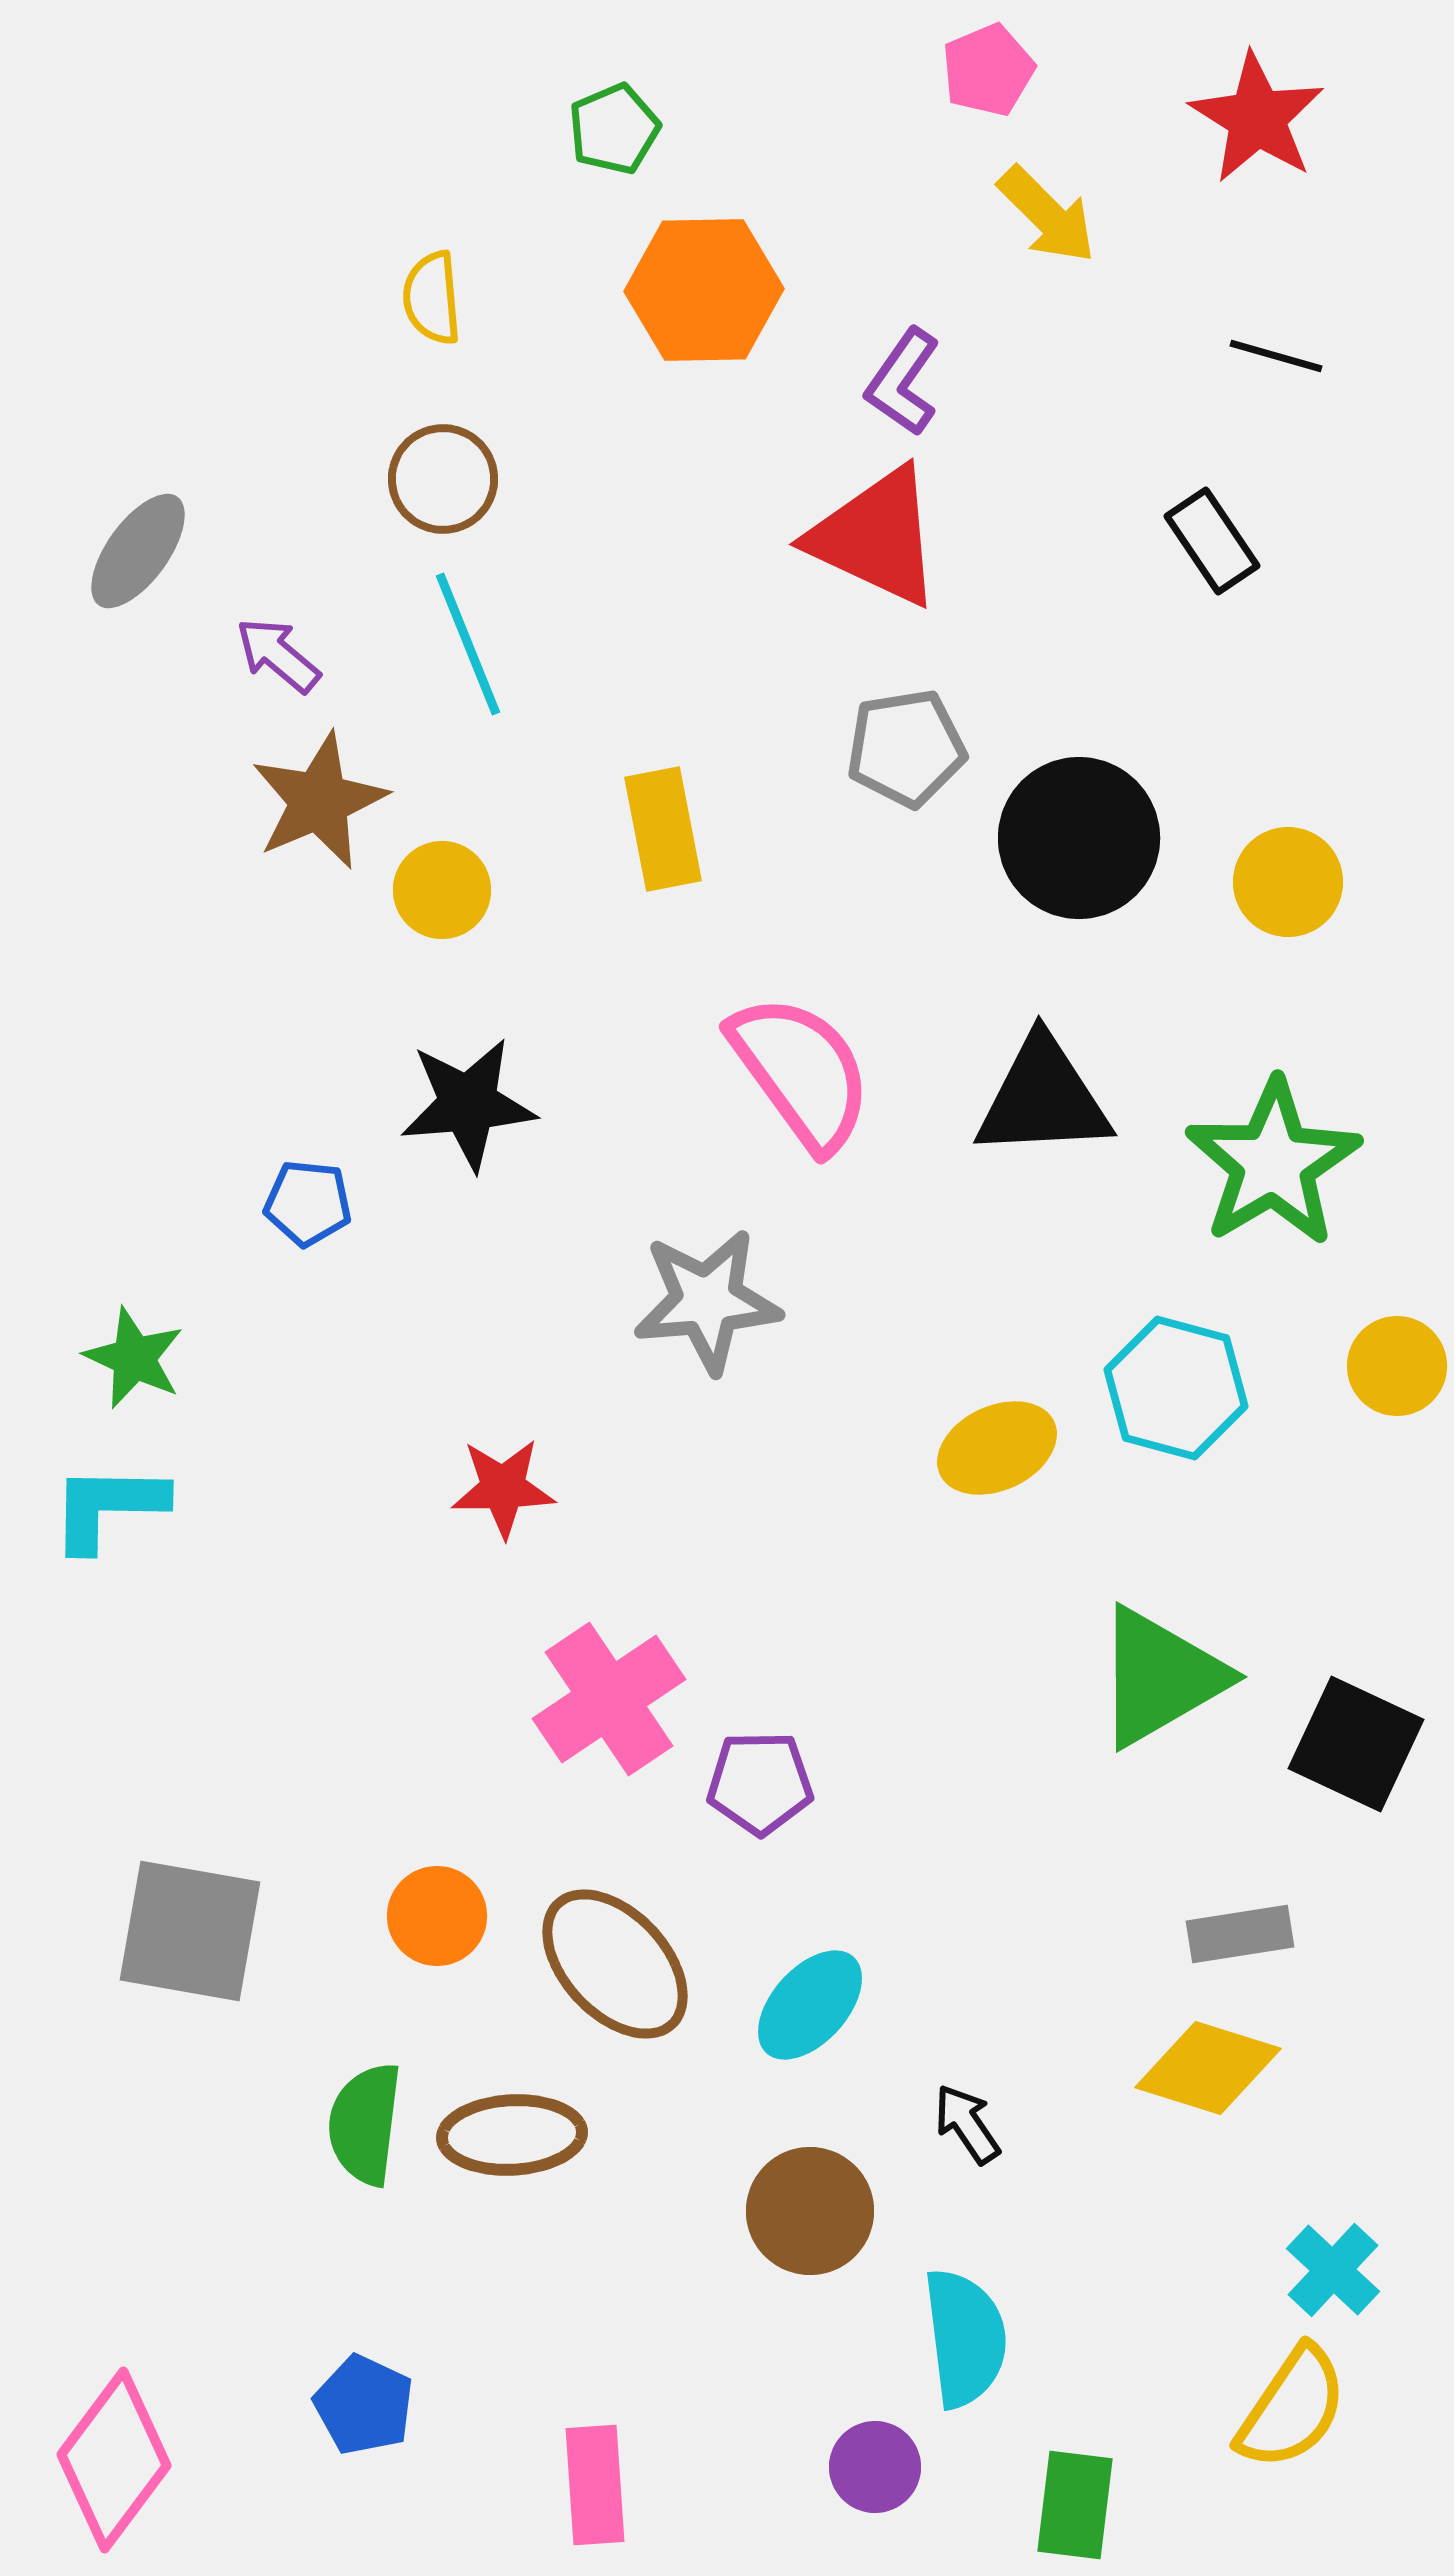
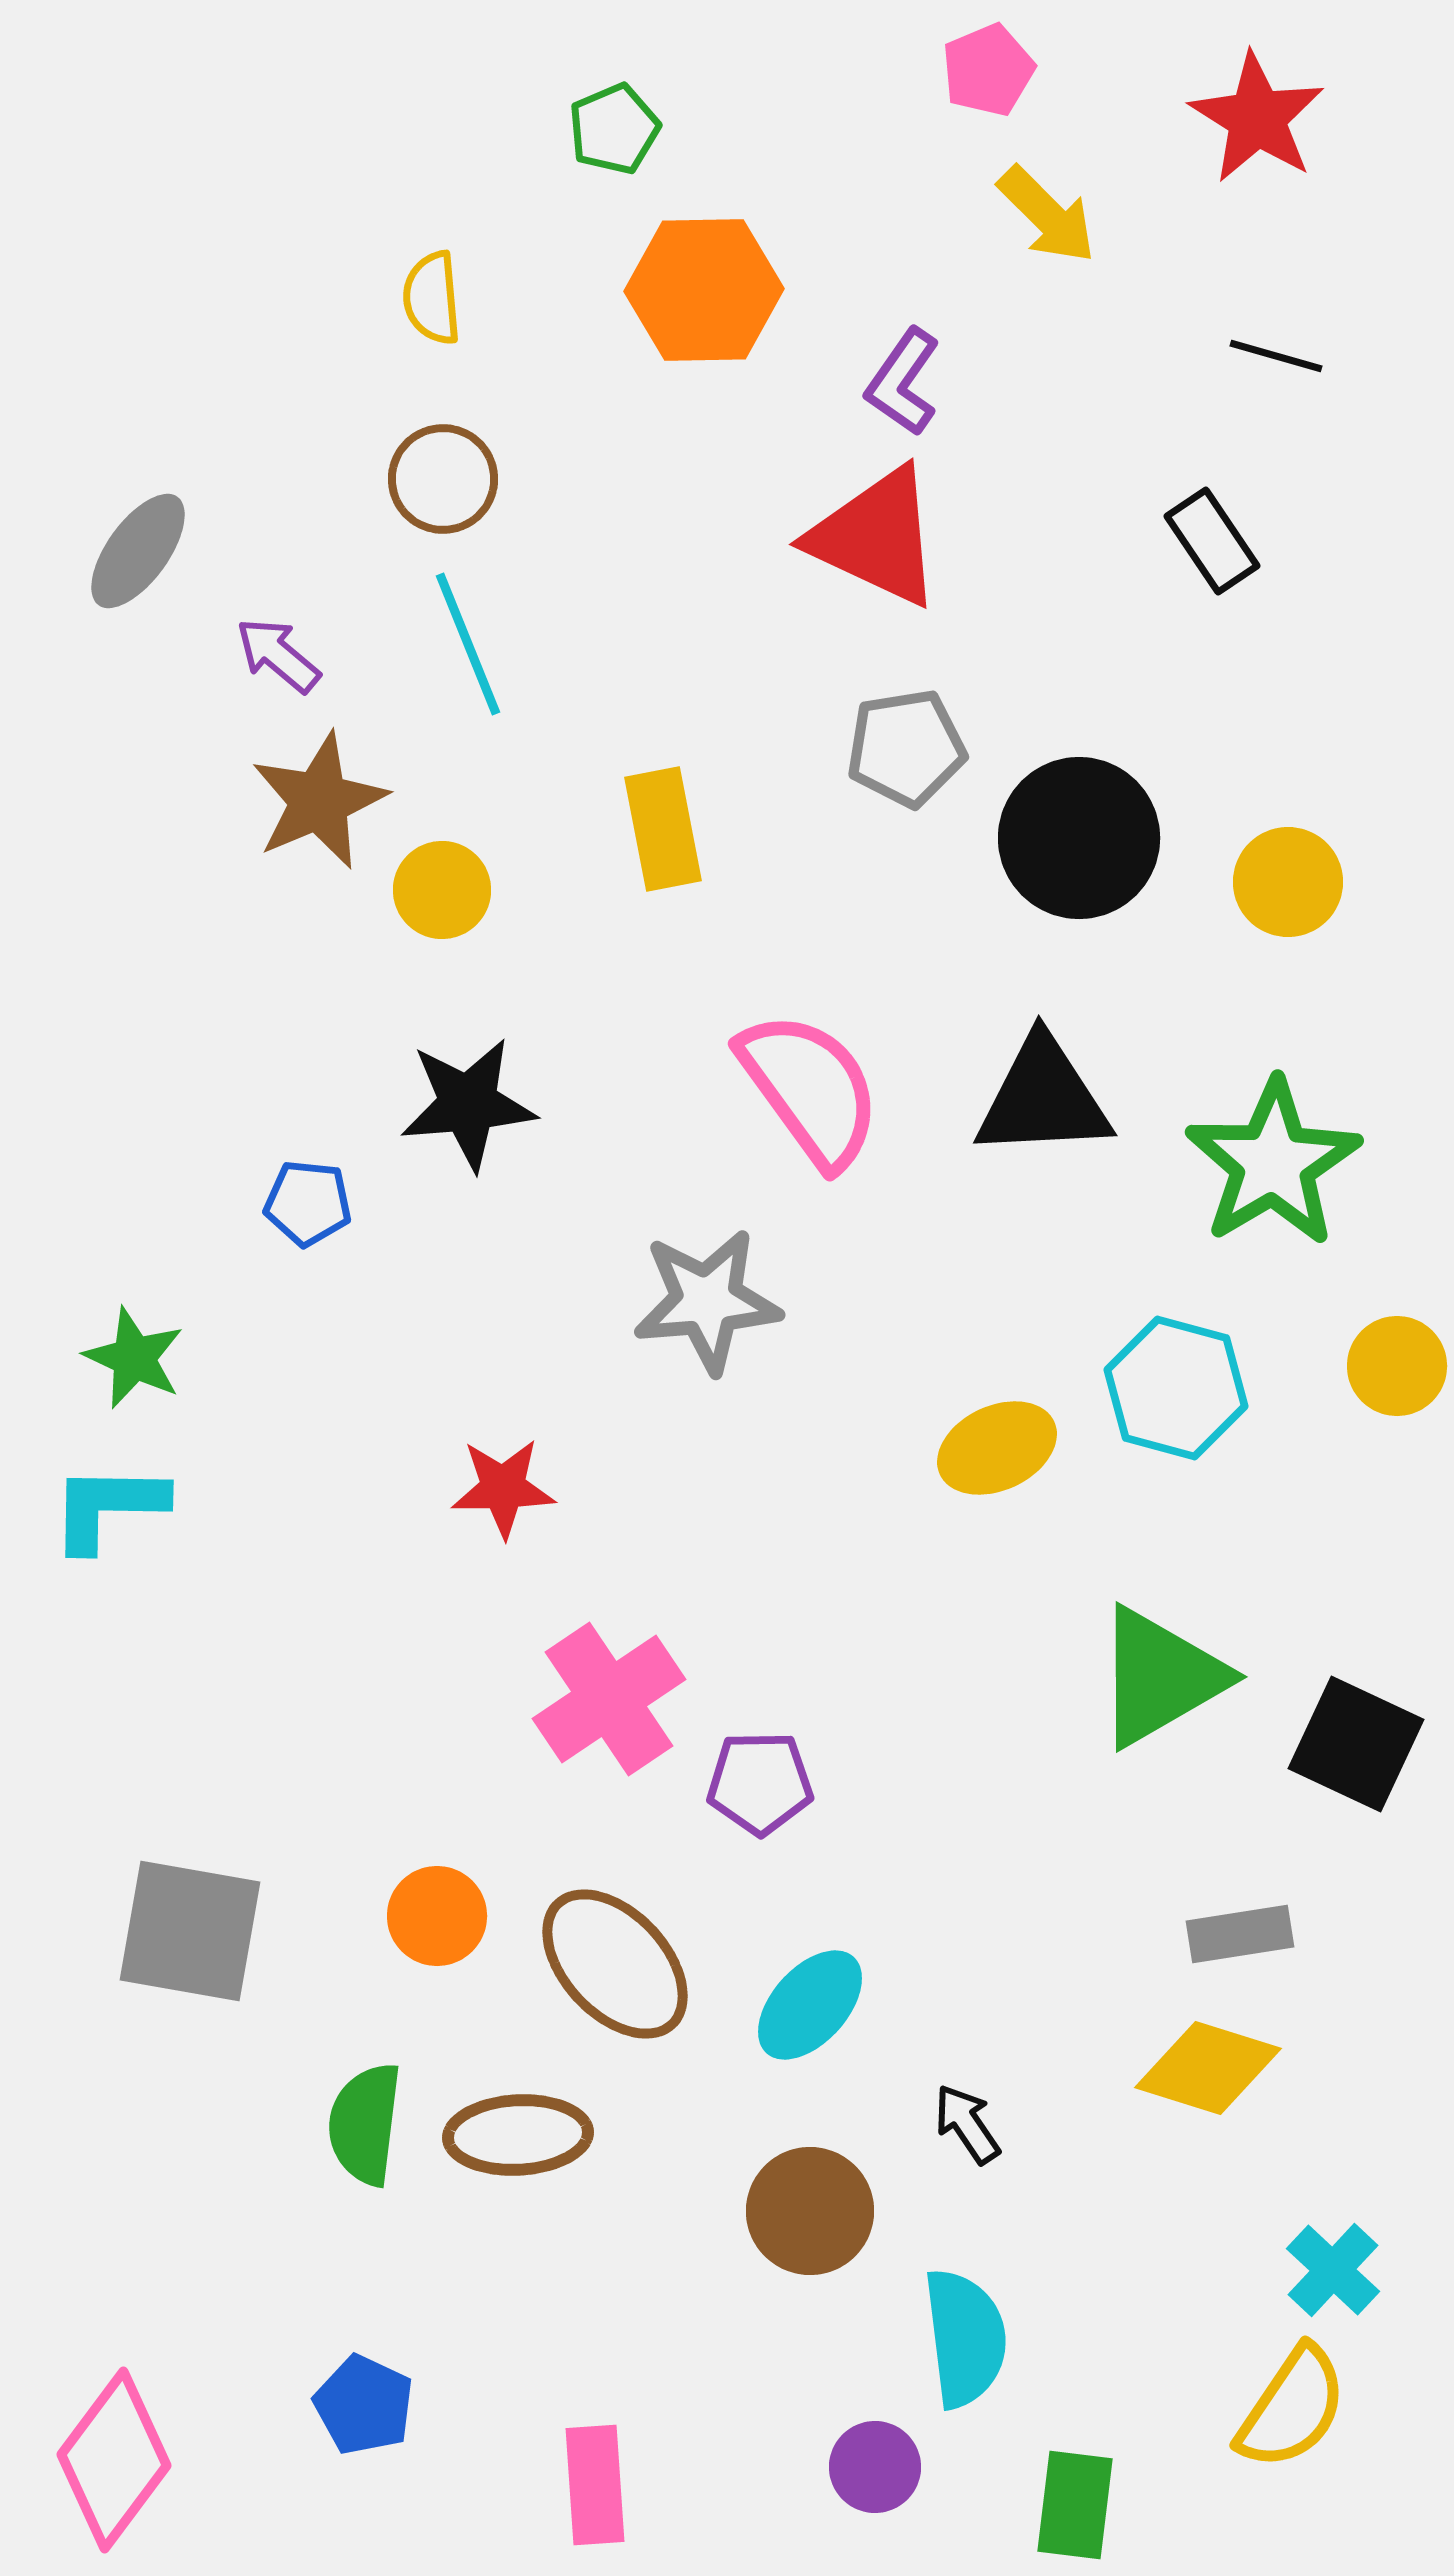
pink semicircle at (801, 1072): moved 9 px right, 17 px down
brown ellipse at (512, 2135): moved 6 px right
